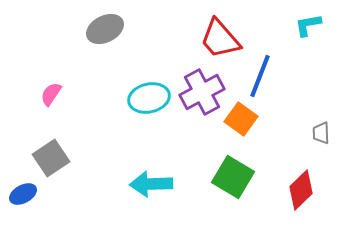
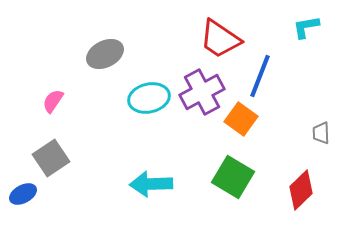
cyan L-shape: moved 2 px left, 2 px down
gray ellipse: moved 25 px down
red trapezoid: rotated 15 degrees counterclockwise
pink semicircle: moved 2 px right, 7 px down
